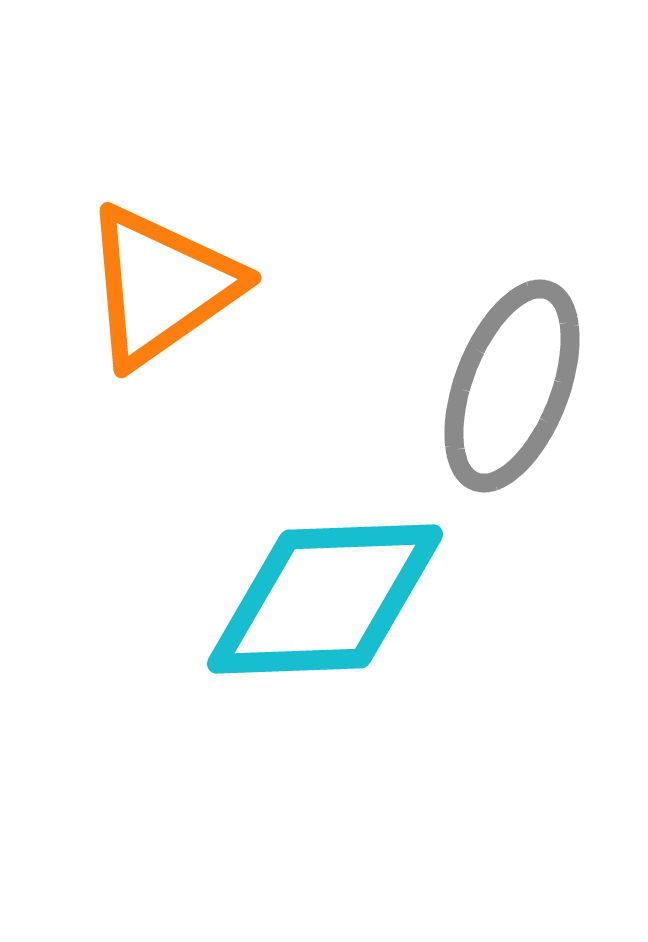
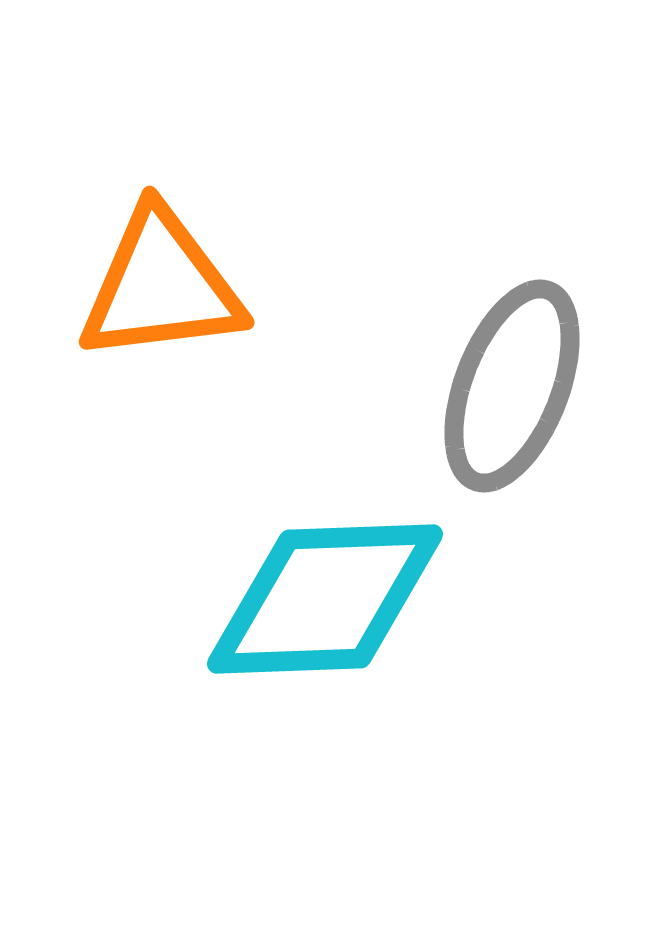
orange triangle: rotated 28 degrees clockwise
